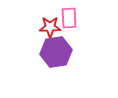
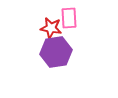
red star: moved 1 px right, 1 px down; rotated 10 degrees clockwise
